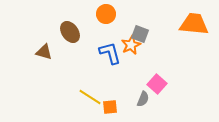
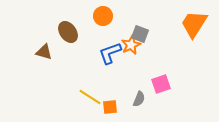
orange circle: moved 3 px left, 2 px down
orange trapezoid: rotated 64 degrees counterclockwise
brown ellipse: moved 2 px left
blue L-shape: rotated 95 degrees counterclockwise
pink square: moved 4 px right; rotated 30 degrees clockwise
gray semicircle: moved 4 px left
